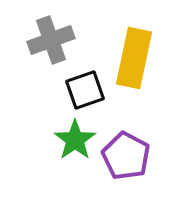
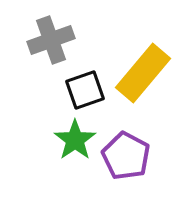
yellow rectangle: moved 9 px right, 15 px down; rotated 28 degrees clockwise
